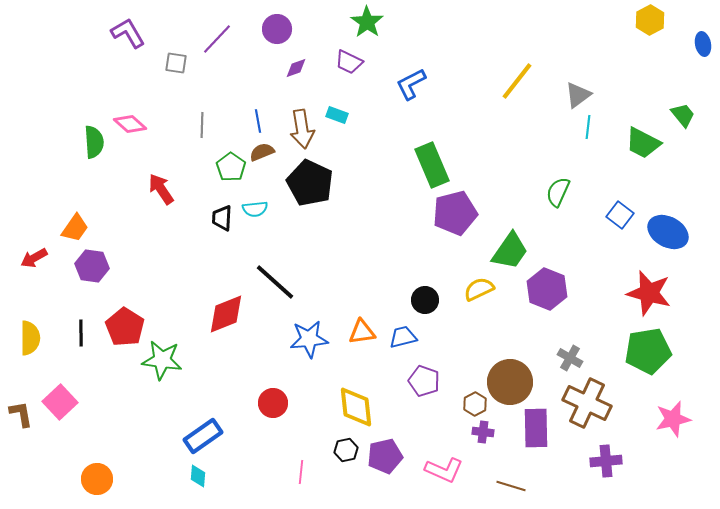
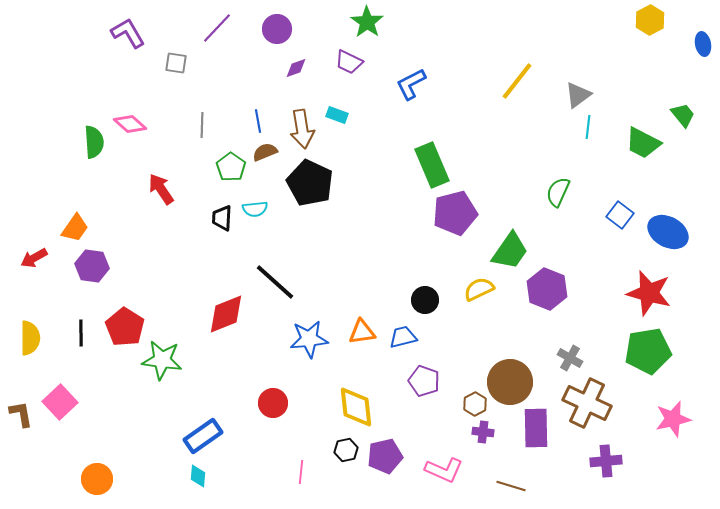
purple line at (217, 39): moved 11 px up
brown semicircle at (262, 152): moved 3 px right
